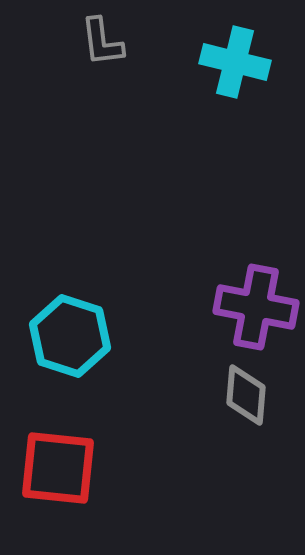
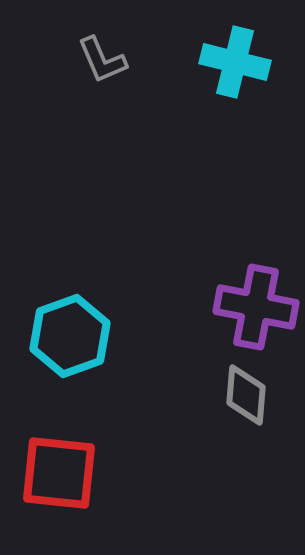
gray L-shape: moved 18 px down; rotated 16 degrees counterclockwise
cyan hexagon: rotated 22 degrees clockwise
red square: moved 1 px right, 5 px down
